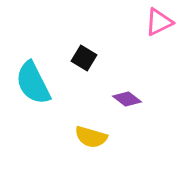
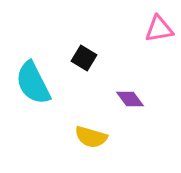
pink triangle: moved 7 px down; rotated 16 degrees clockwise
purple diamond: moved 3 px right; rotated 16 degrees clockwise
